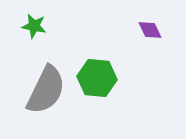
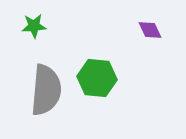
green star: rotated 15 degrees counterclockwise
gray semicircle: rotated 21 degrees counterclockwise
